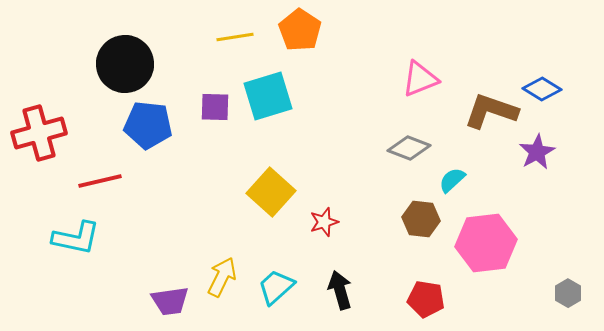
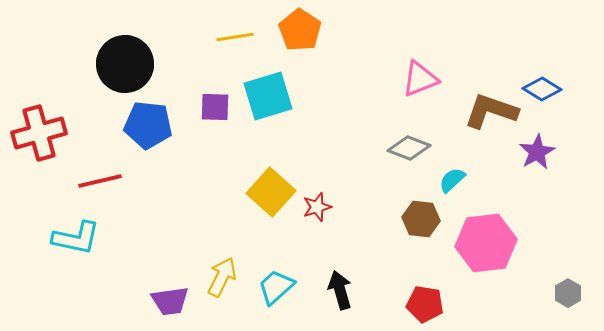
red star: moved 7 px left, 15 px up
red pentagon: moved 1 px left, 5 px down
